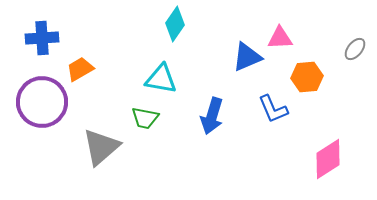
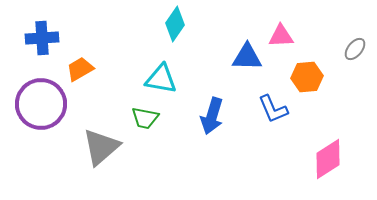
pink triangle: moved 1 px right, 2 px up
blue triangle: rotated 24 degrees clockwise
purple circle: moved 1 px left, 2 px down
